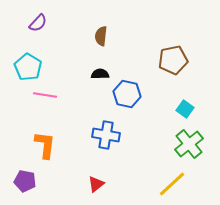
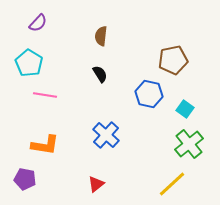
cyan pentagon: moved 1 px right, 4 px up
black semicircle: rotated 60 degrees clockwise
blue hexagon: moved 22 px right
blue cross: rotated 32 degrees clockwise
orange L-shape: rotated 92 degrees clockwise
purple pentagon: moved 2 px up
